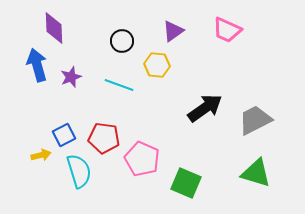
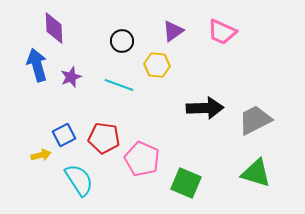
pink trapezoid: moved 5 px left, 2 px down
black arrow: rotated 33 degrees clockwise
cyan semicircle: moved 9 px down; rotated 16 degrees counterclockwise
